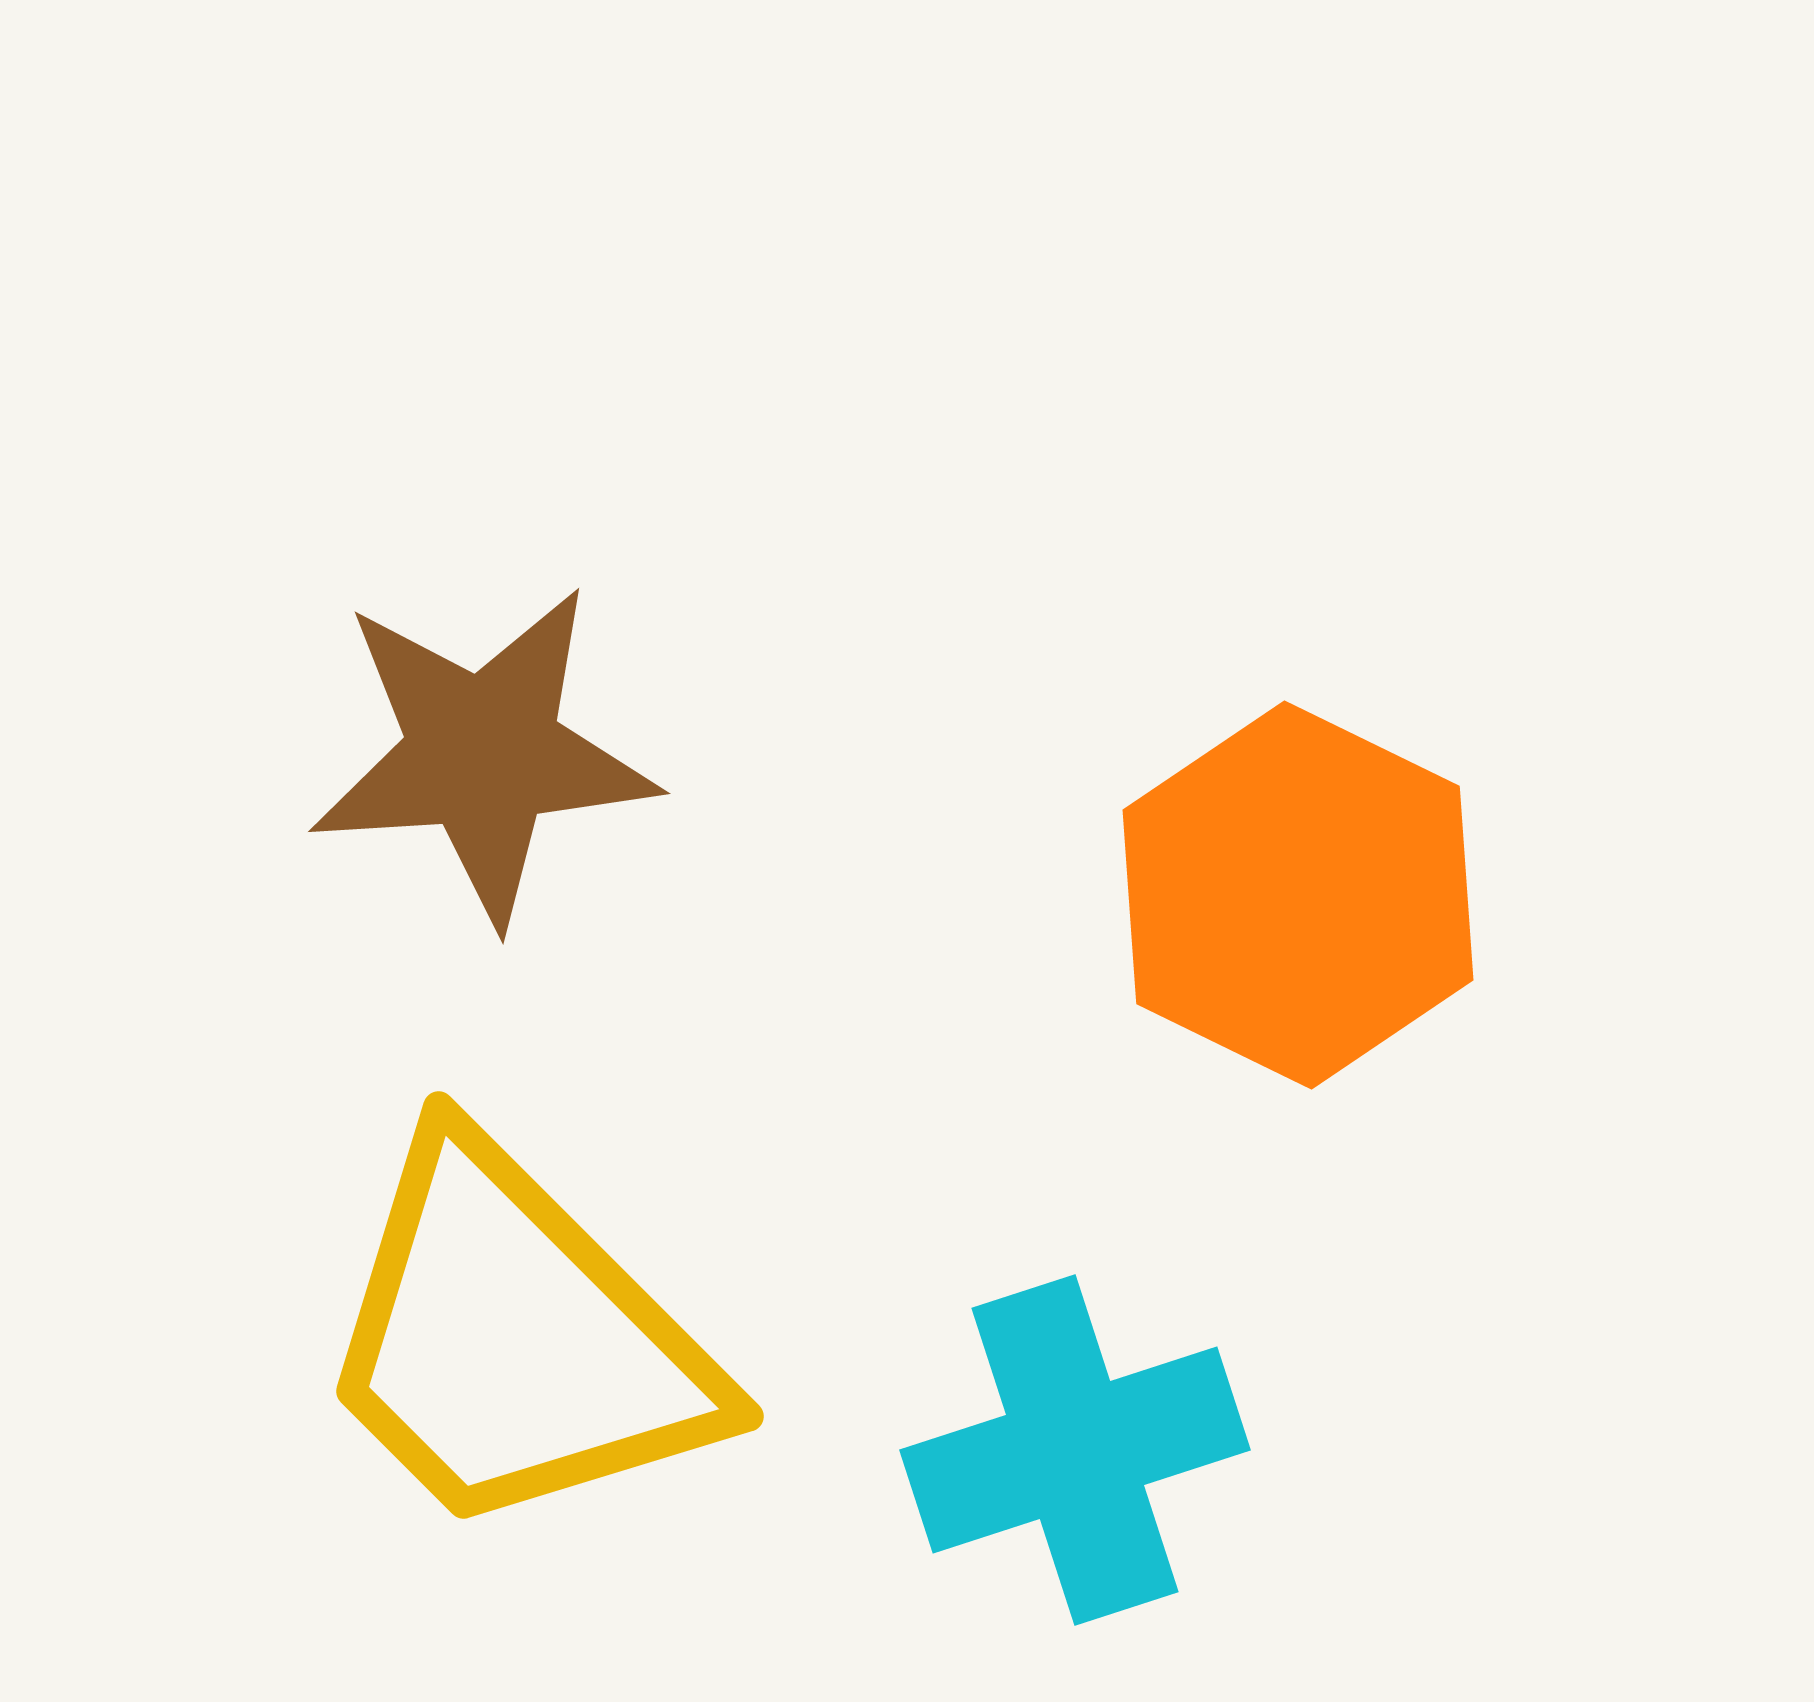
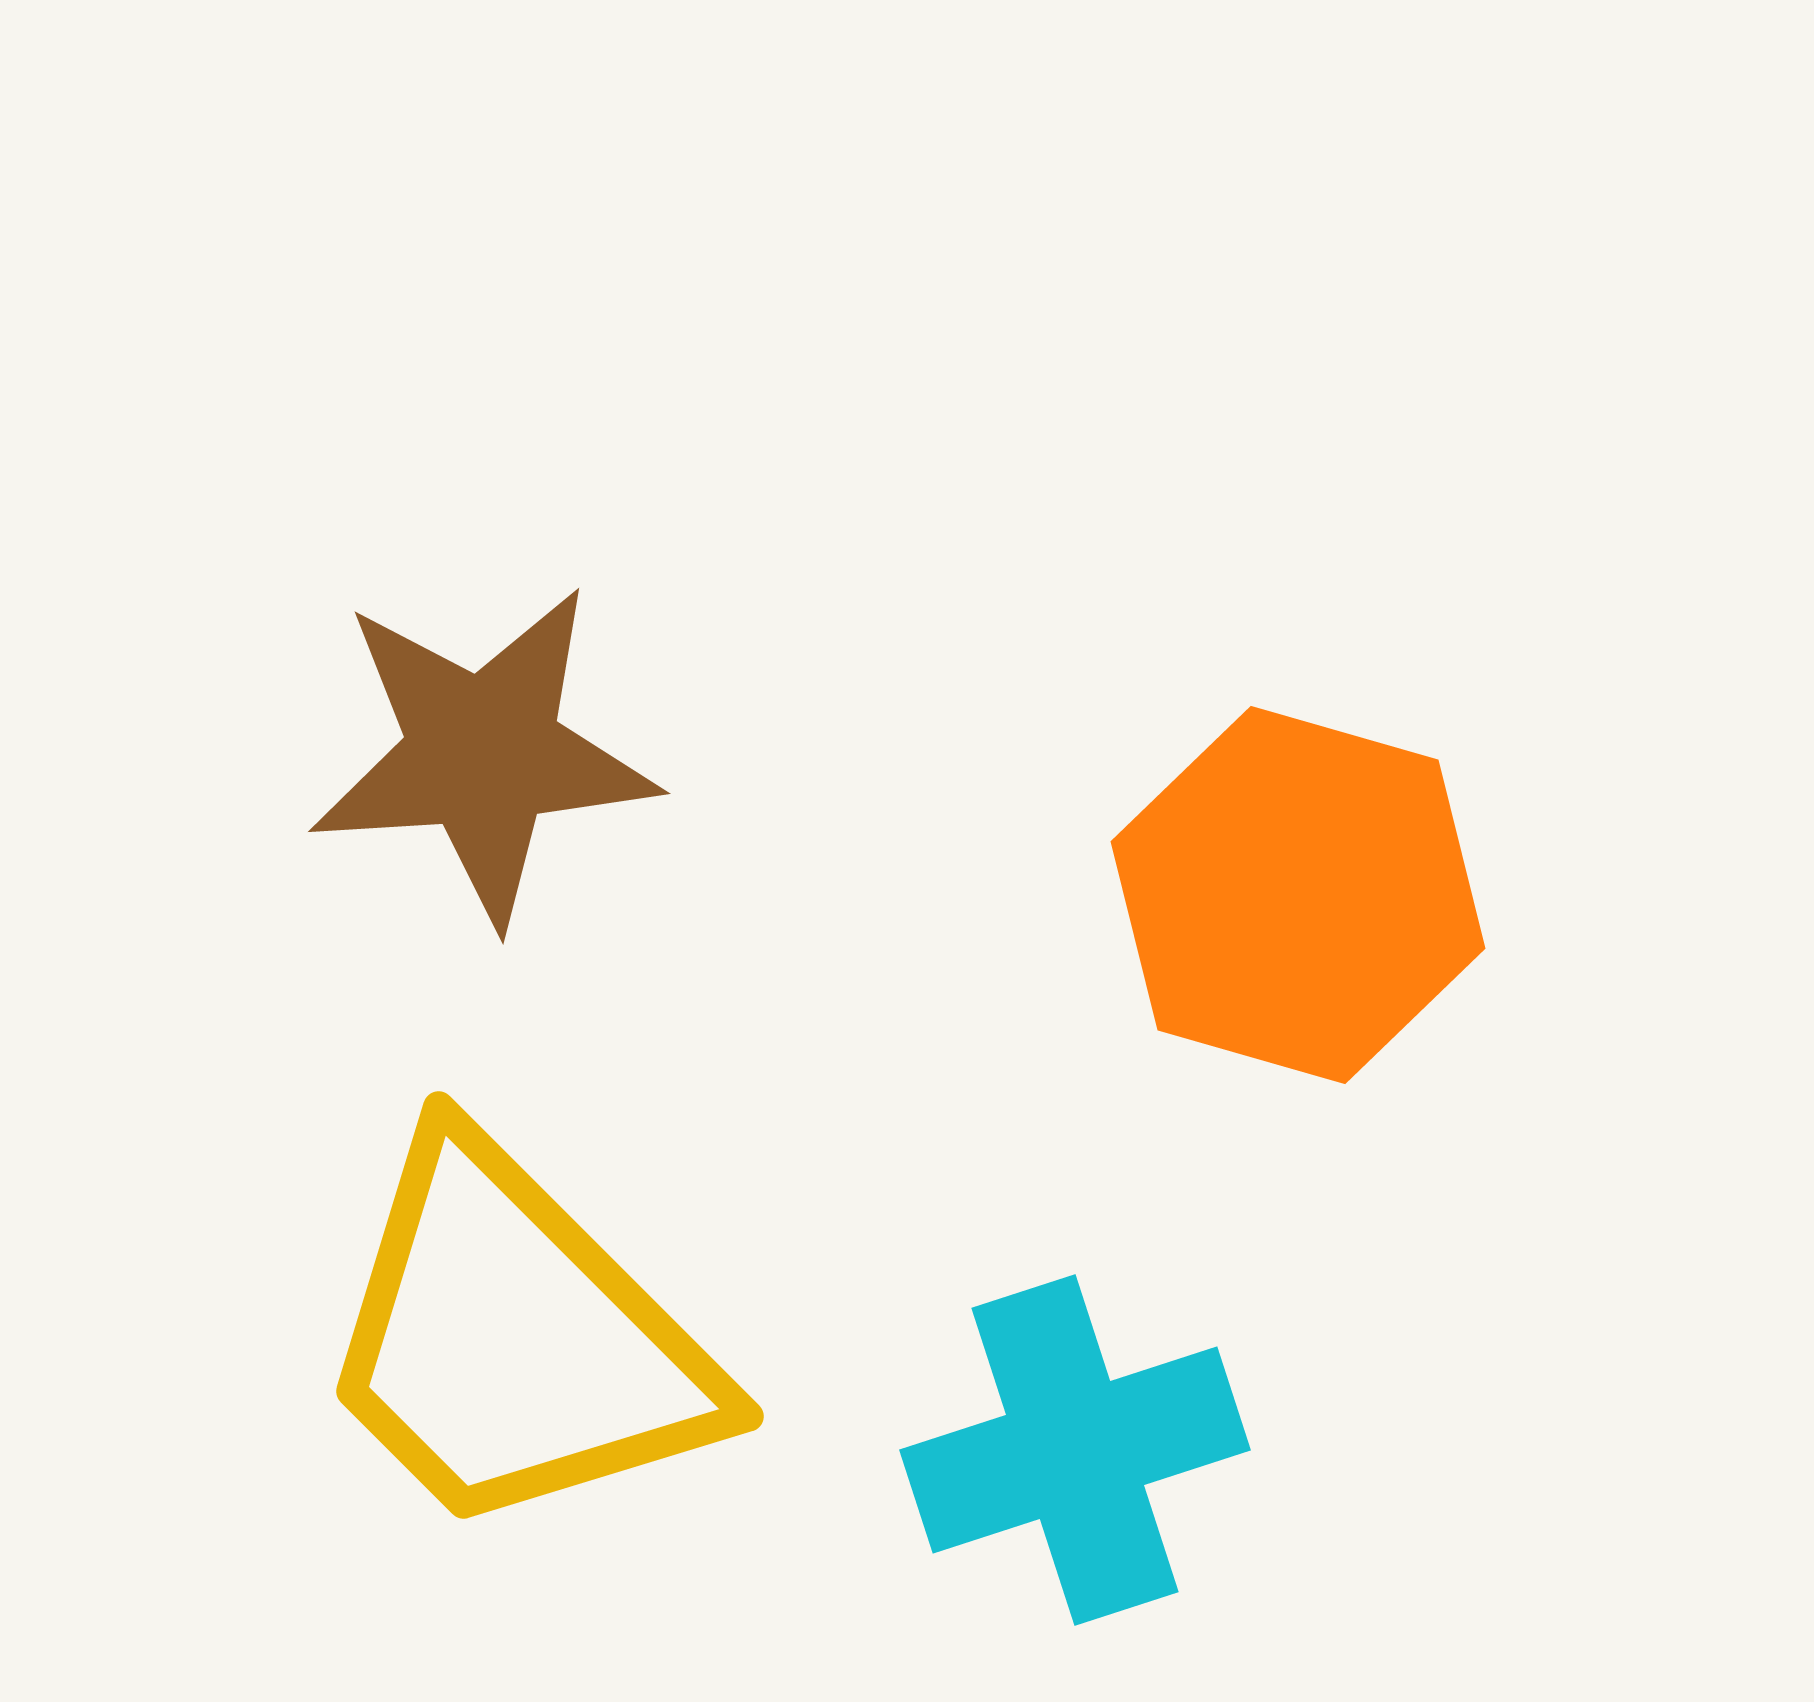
orange hexagon: rotated 10 degrees counterclockwise
